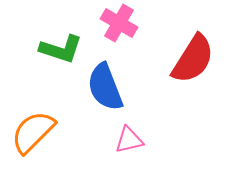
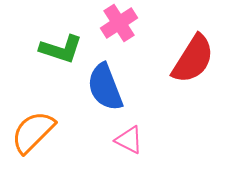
pink cross: rotated 27 degrees clockwise
pink triangle: rotated 40 degrees clockwise
